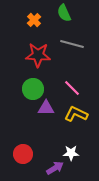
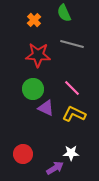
purple triangle: rotated 24 degrees clockwise
yellow L-shape: moved 2 px left
